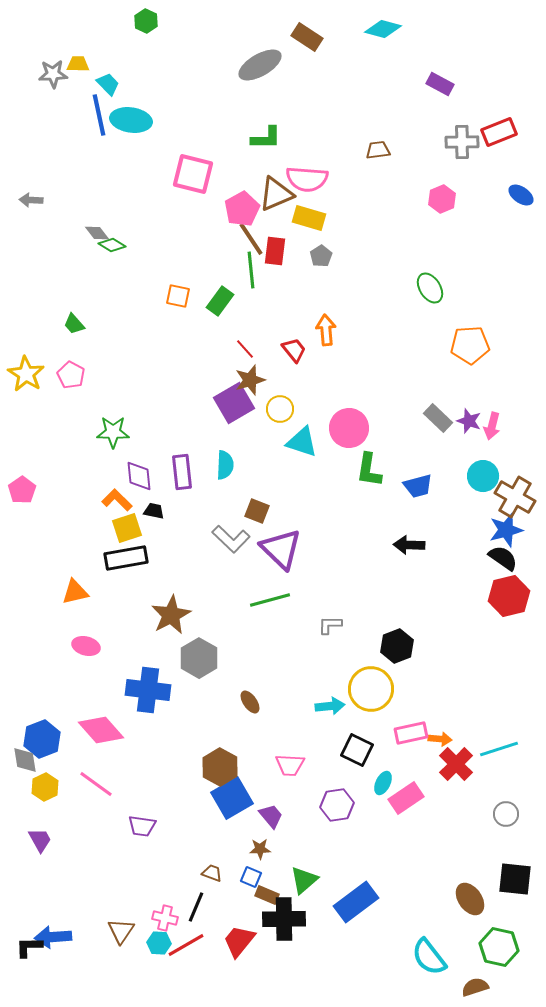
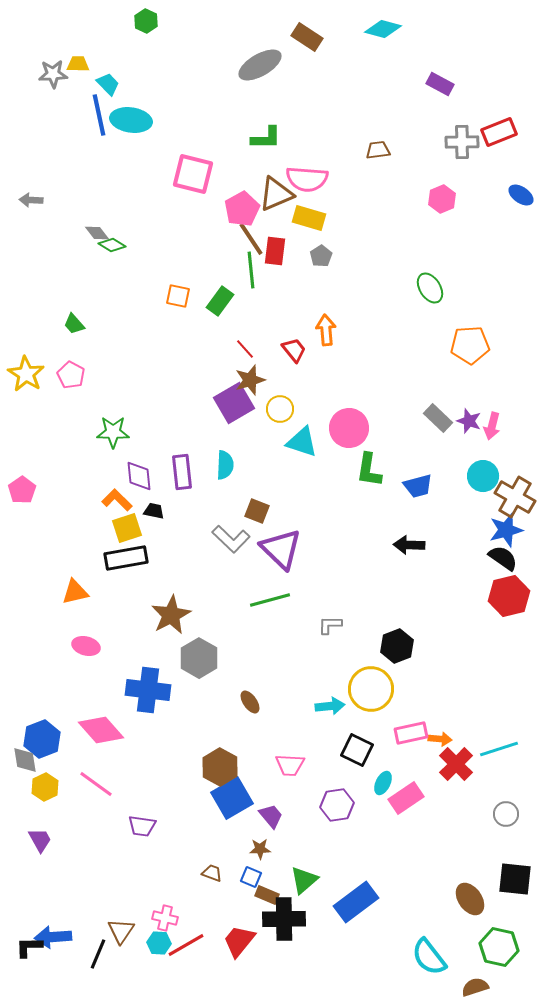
black line at (196, 907): moved 98 px left, 47 px down
